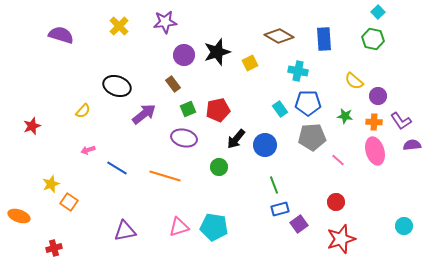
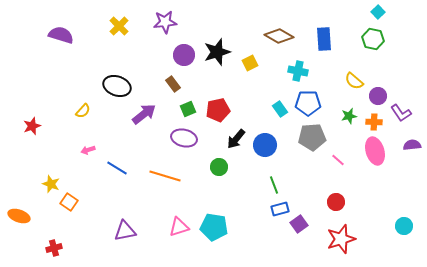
green star at (345, 116): moved 4 px right; rotated 21 degrees counterclockwise
purple L-shape at (401, 121): moved 8 px up
yellow star at (51, 184): rotated 30 degrees counterclockwise
